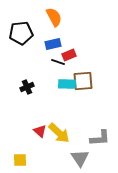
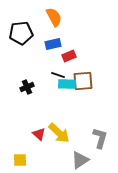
red rectangle: moved 1 px down
black line: moved 13 px down
red triangle: moved 1 px left, 3 px down
gray L-shape: rotated 70 degrees counterclockwise
gray triangle: moved 2 px down; rotated 30 degrees clockwise
